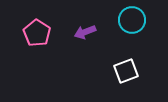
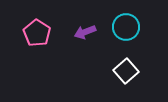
cyan circle: moved 6 px left, 7 px down
white square: rotated 20 degrees counterclockwise
